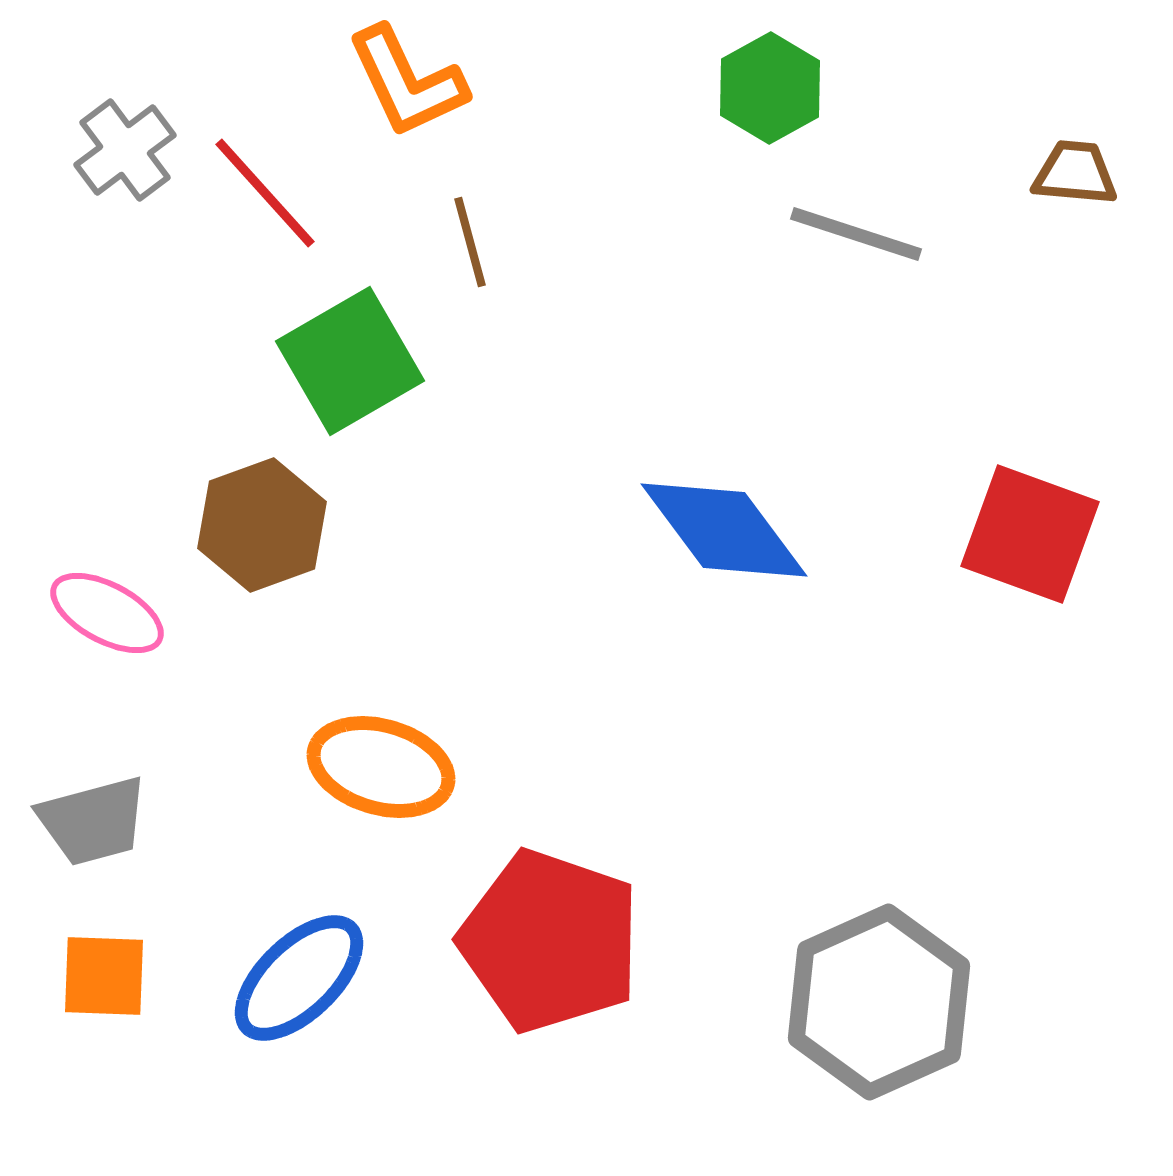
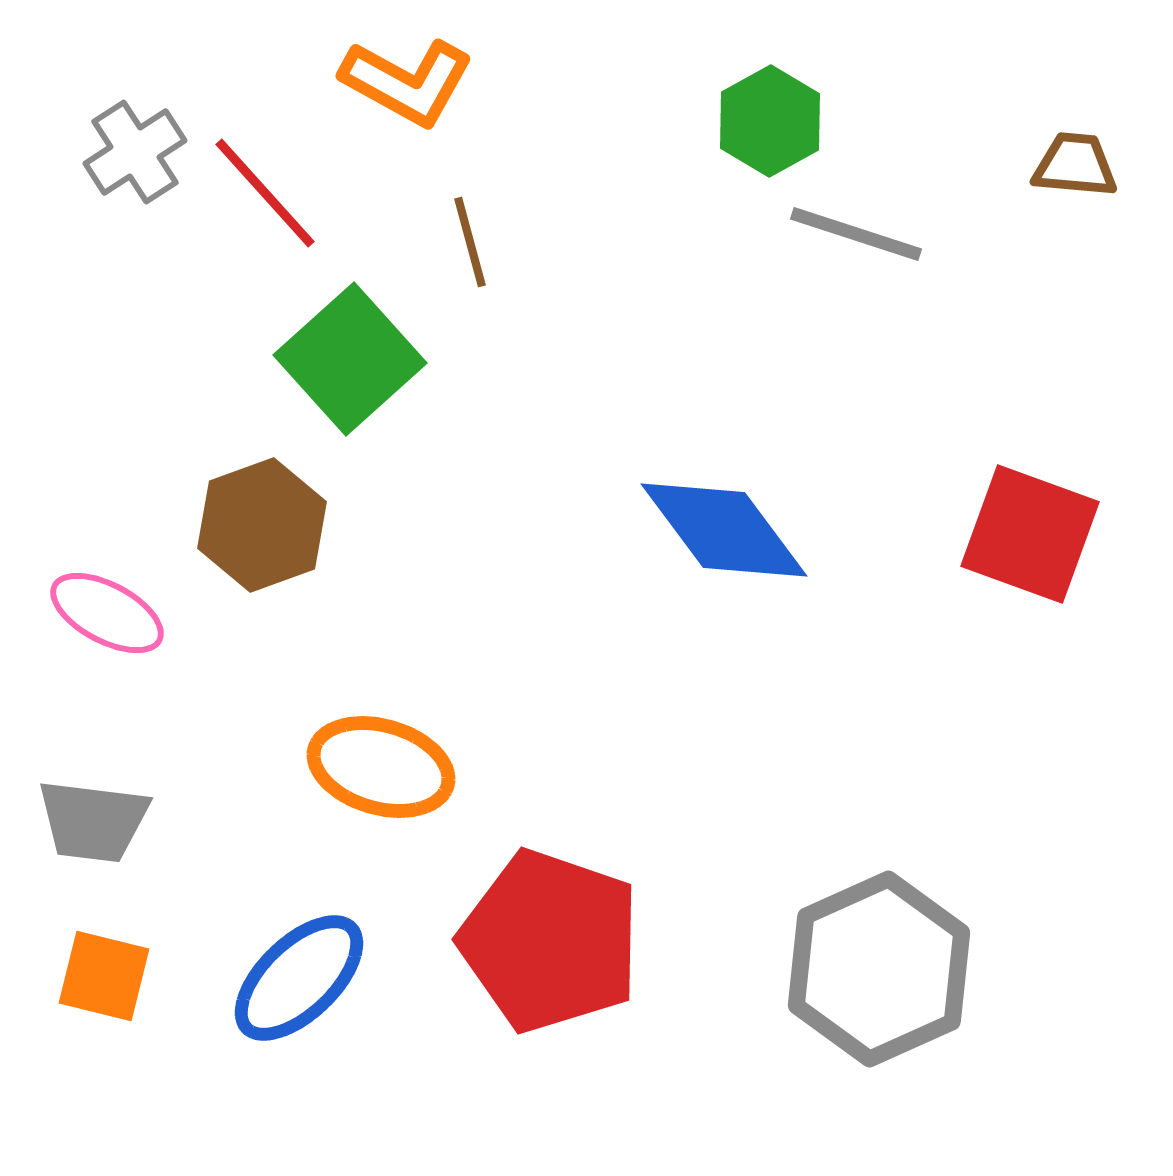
orange L-shape: rotated 36 degrees counterclockwise
green hexagon: moved 33 px down
gray cross: moved 10 px right, 2 px down; rotated 4 degrees clockwise
brown trapezoid: moved 8 px up
green square: moved 2 px up; rotated 12 degrees counterclockwise
gray trapezoid: rotated 22 degrees clockwise
orange square: rotated 12 degrees clockwise
gray hexagon: moved 33 px up
